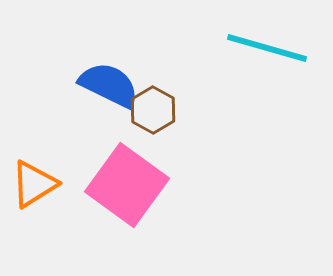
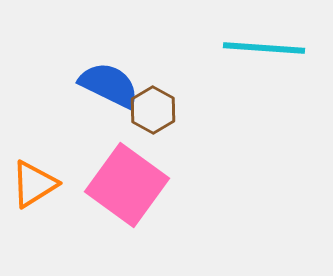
cyan line: moved 3 px left; rotated 12 degrees counterclockwise
